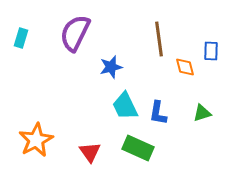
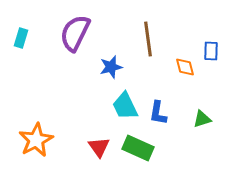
brown line: moved 11 px left
green triangle: moved 6 px down
red triangle: moved 9 px right, 5 px up
